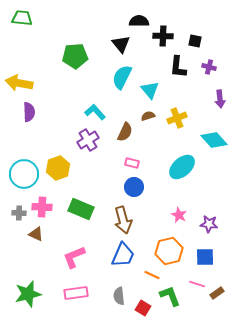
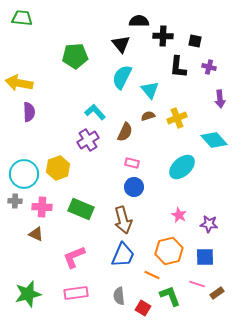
gray cross at (19, 213): moved 4 px left, 12 px up
